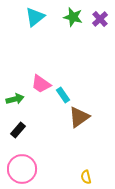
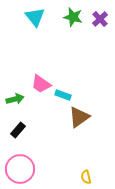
cyan triangle: rotated 30 degrees counterclockwise
cyan rectangle: rotated 35 degrees counterclockwise
pink circle: moved 2 px left
